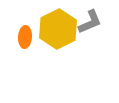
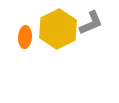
gray L-shape: moved 1 px right, 1 px down
